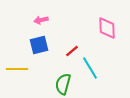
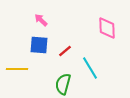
pink arrow: rotated 56 degrees clockwise
blue square: rotated 18 degrees clockwise
red line: moved 7 px left
